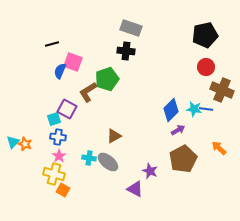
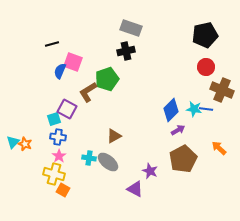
black cross: rotated 18 degrees counterclockwise
